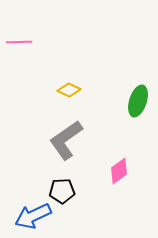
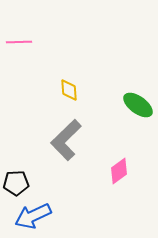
yellow diamond: rotated 60 degrees clockwise
green ellipse: moved 4 px down; rotated 72 degrees counterclockwise
gray L-shape: rotated 9 degrees counterclockwise
black pentagon: moved 46 px left, 8 px up
